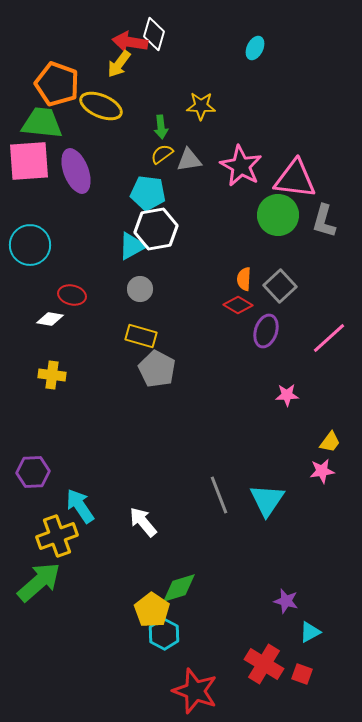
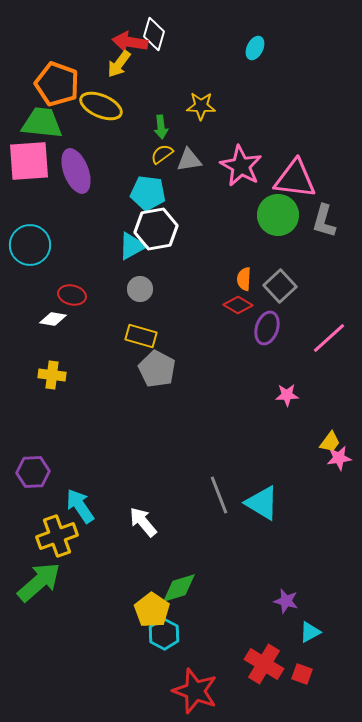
white diamond at (50, 319): moved 3 px right
purple ellipse at (266, 331): moved 1 px right, 3 px up
pink star at (322, 471): moved 17 px right, 13 px up
cyan triangle at (267, 500): moved 5 px left, 3 px down; rotated 33 degrees counterclockwise
